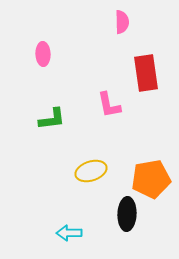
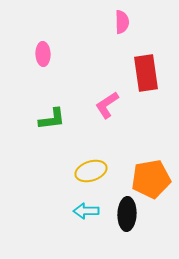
pink L-shape: moved 2 px left; rotated 68 degrees clockwise
cyan arrow: moved 17 px right, 22 px up
